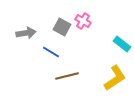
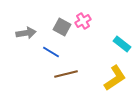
pink cross: rotated 28 degrees clockwise
brown line: moved 1 px left, 2 px up
